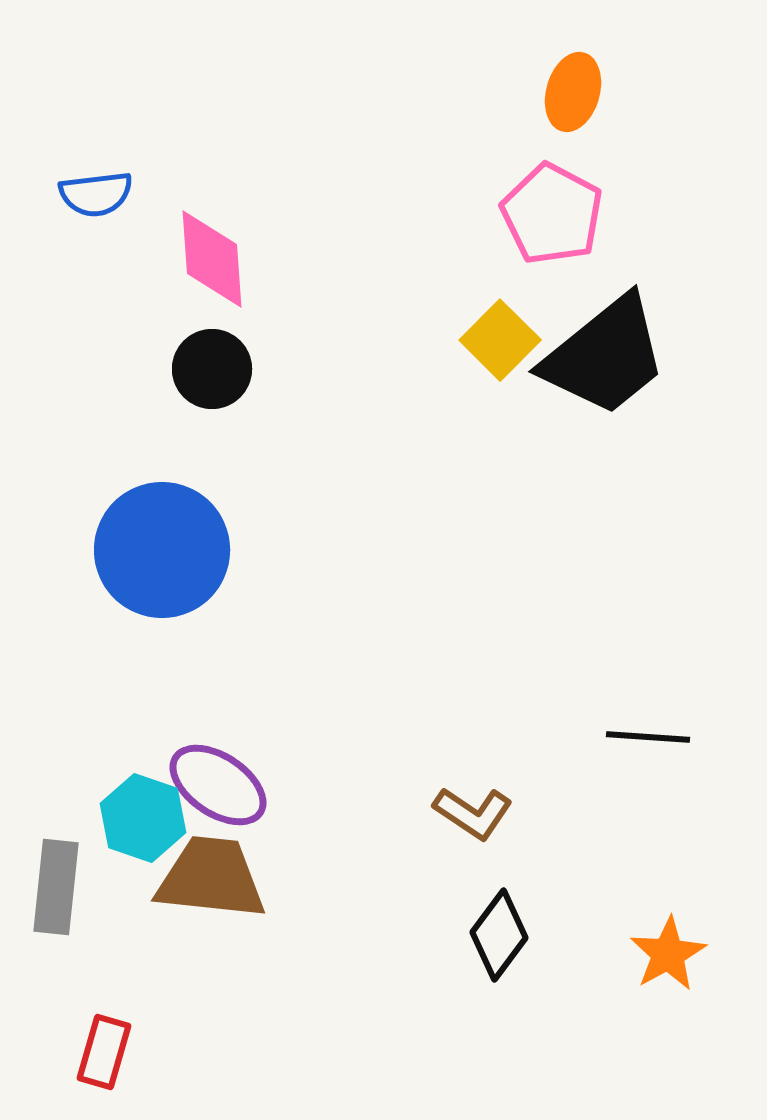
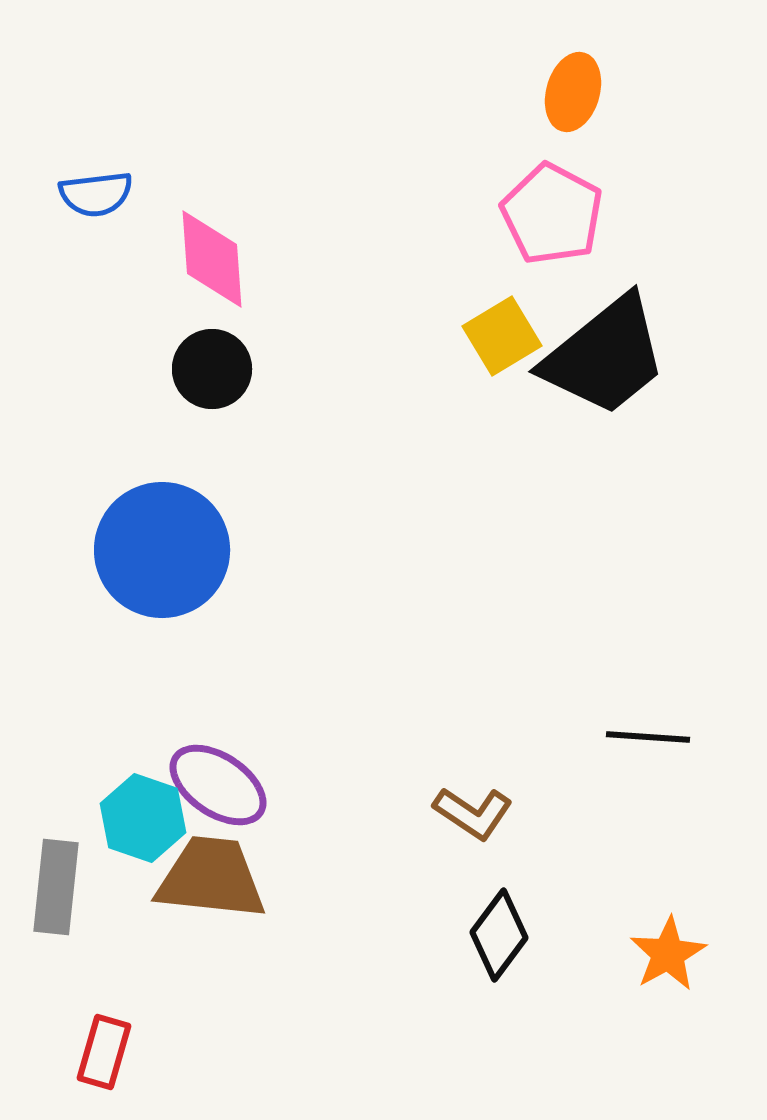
yellow square: moved 2 px right, 4 px up; rotated 14 degrees clockwise
